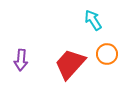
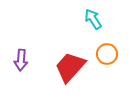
cyan arrow: moved 1 px up
red trapezoid: moved 3 px down
